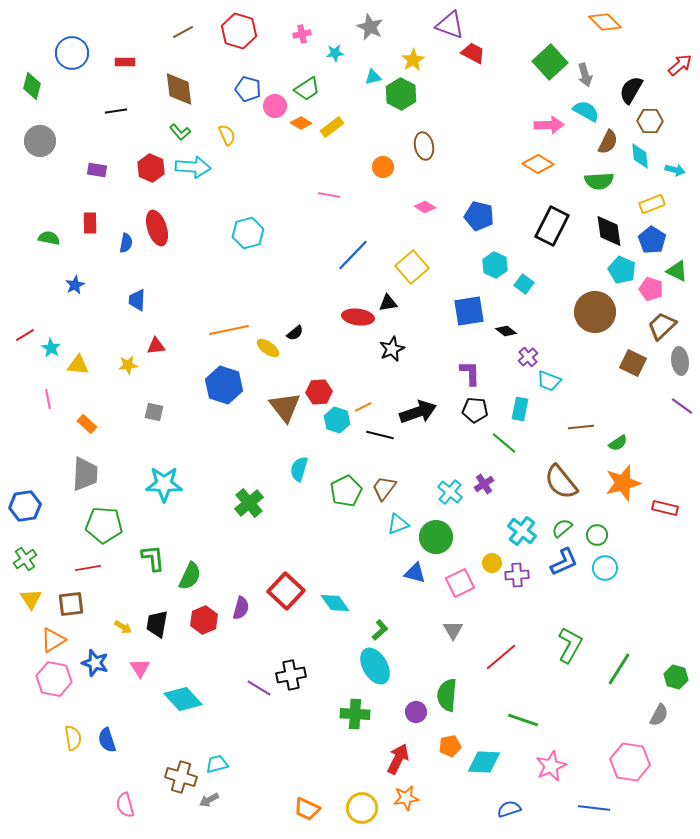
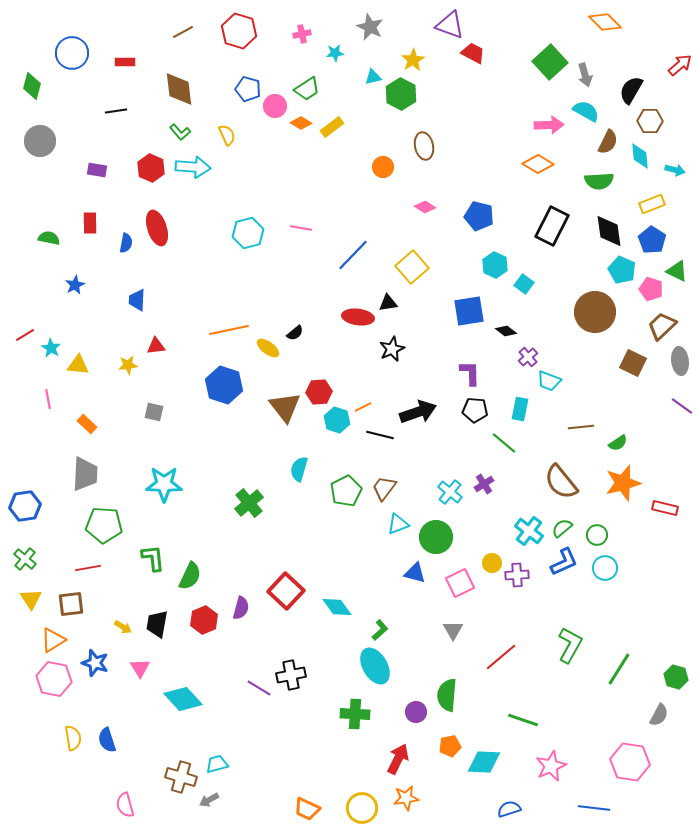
pink line at (329, 195): moved 28 px left, 33 px down
cyan cross at (522, 531): moved 7 px right
green cross at (25, 559): rotated 15 degrees counterclockwise
cyan diamond at (335, 603): moved 2 px right, 4 px down
